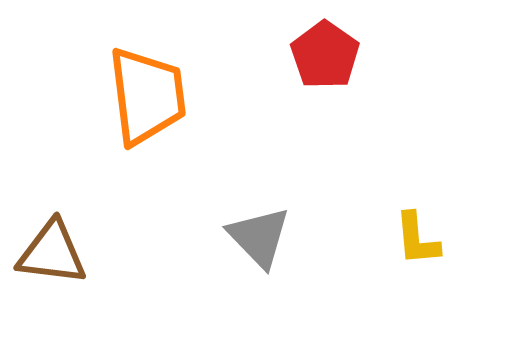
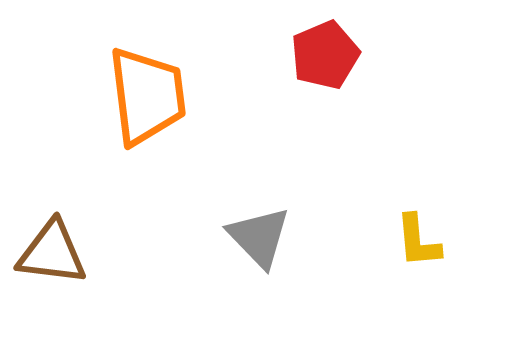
red pentagon: rotated 14 degrees clockwise
yellow L-shape: moved 1 px right, 2 px down
